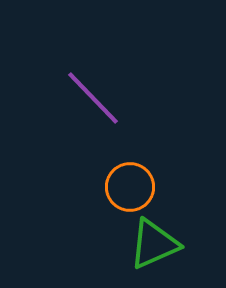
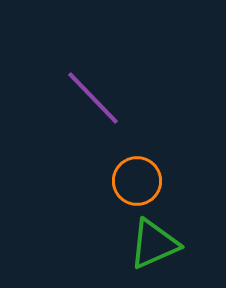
orange circle: moved 7 px right, 6 px up
